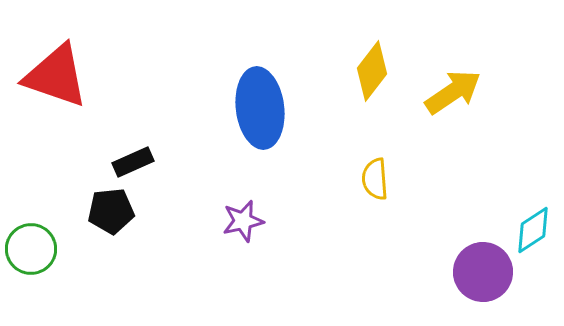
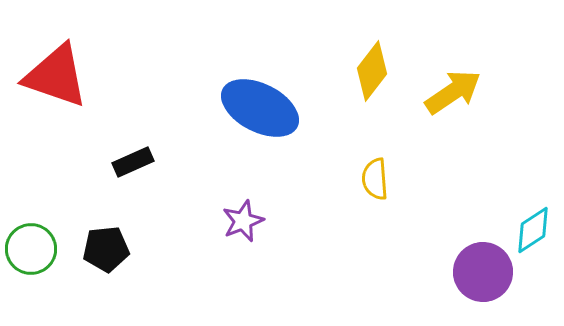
blue ellipse: rotated 56 degrees counterclockwise
black pentagon: moved 5 px left, 38 px down
purple star: rotated 9 degrees counterclockwise
